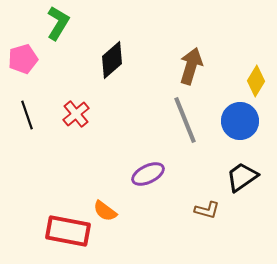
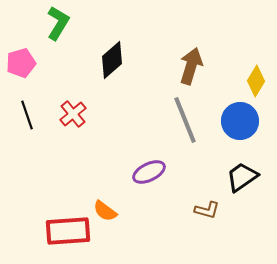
pink pentagon: moved 2 px left, 4 px down
red cross: moved 3 px left
purple ellipse: moved 1 px right, 2 px up
red rectangle: rotated 15 degrees counterclockwise
